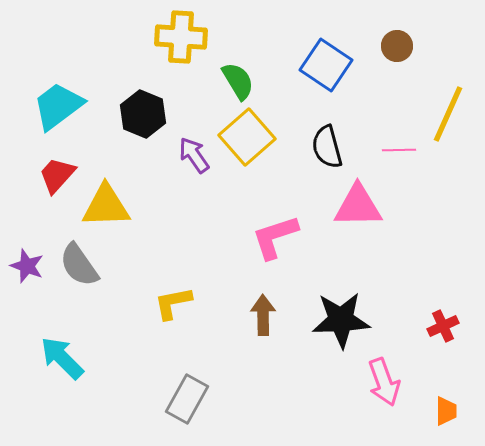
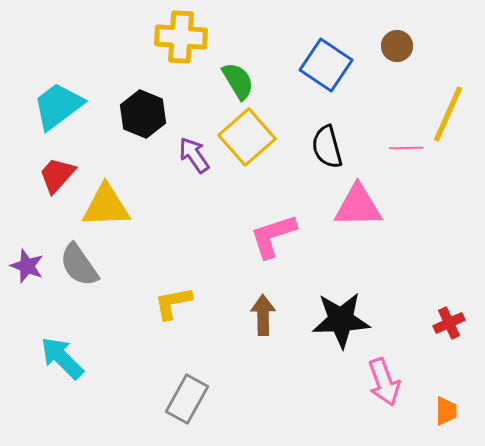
pink line: moved 7 px right, 2 px up
pink L-shape: moved 2 px left, 1 px up
red cross: moved 6 px right, 3 px up
